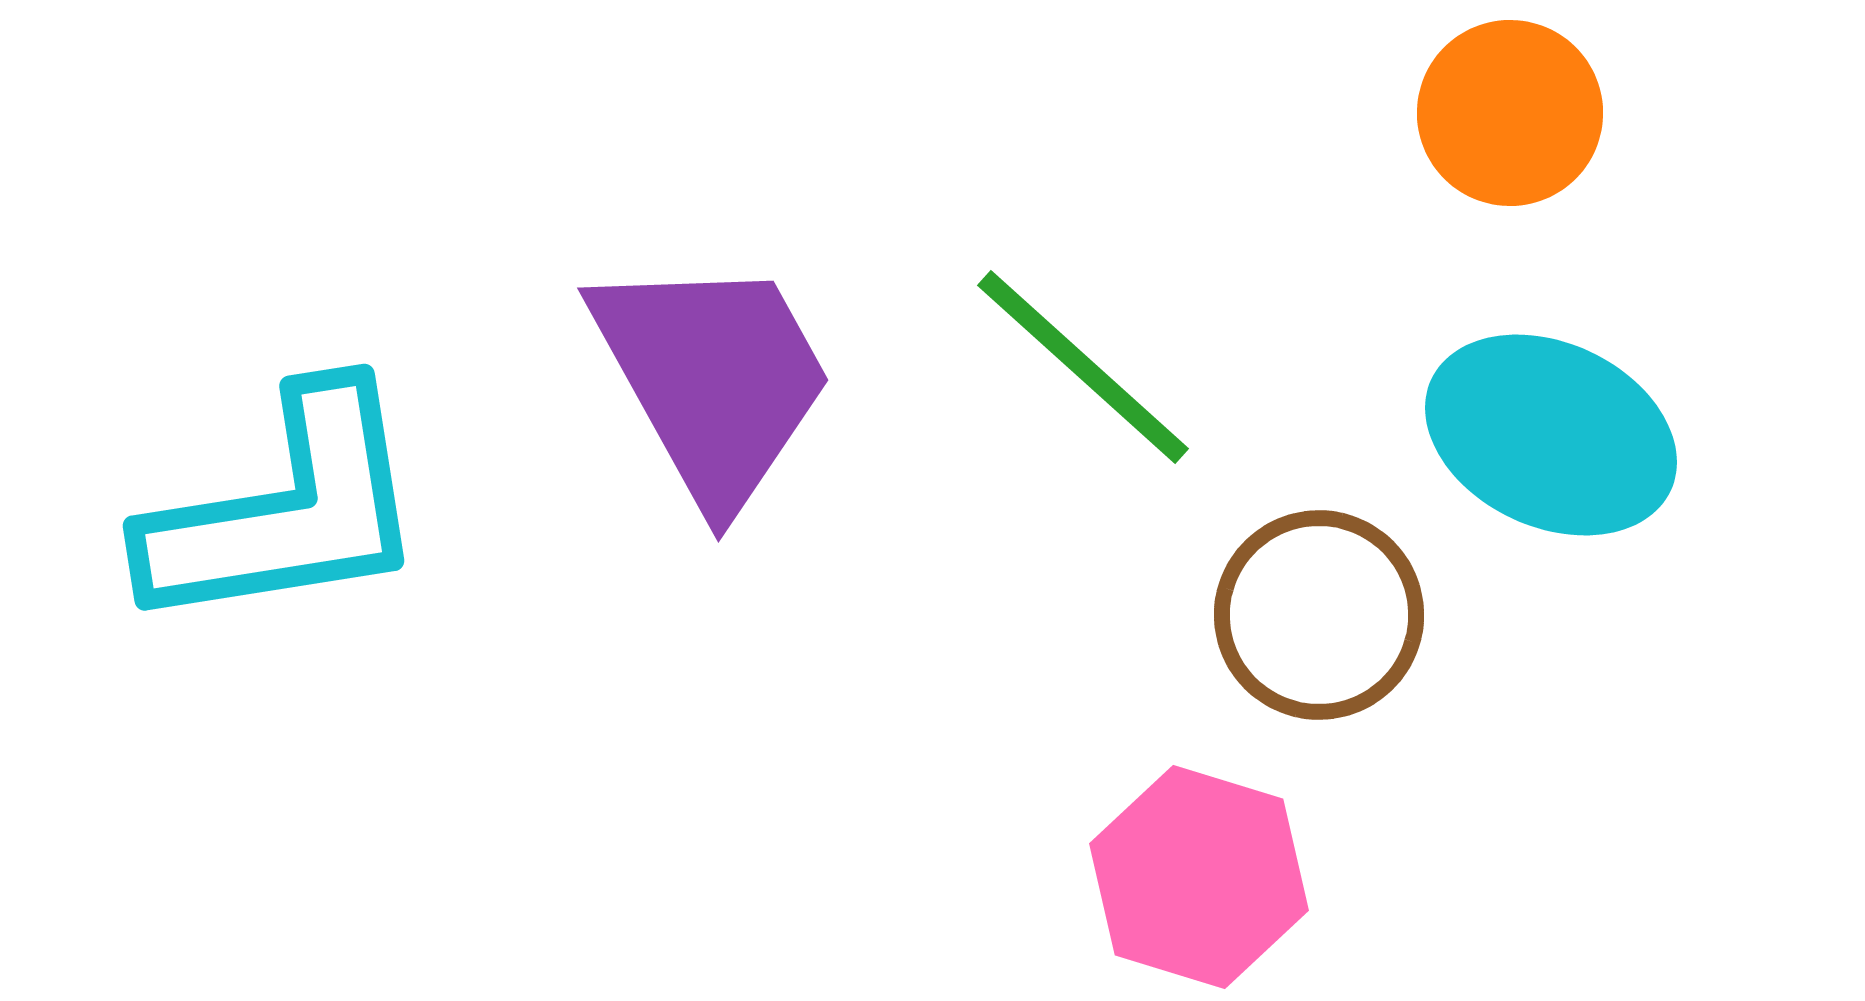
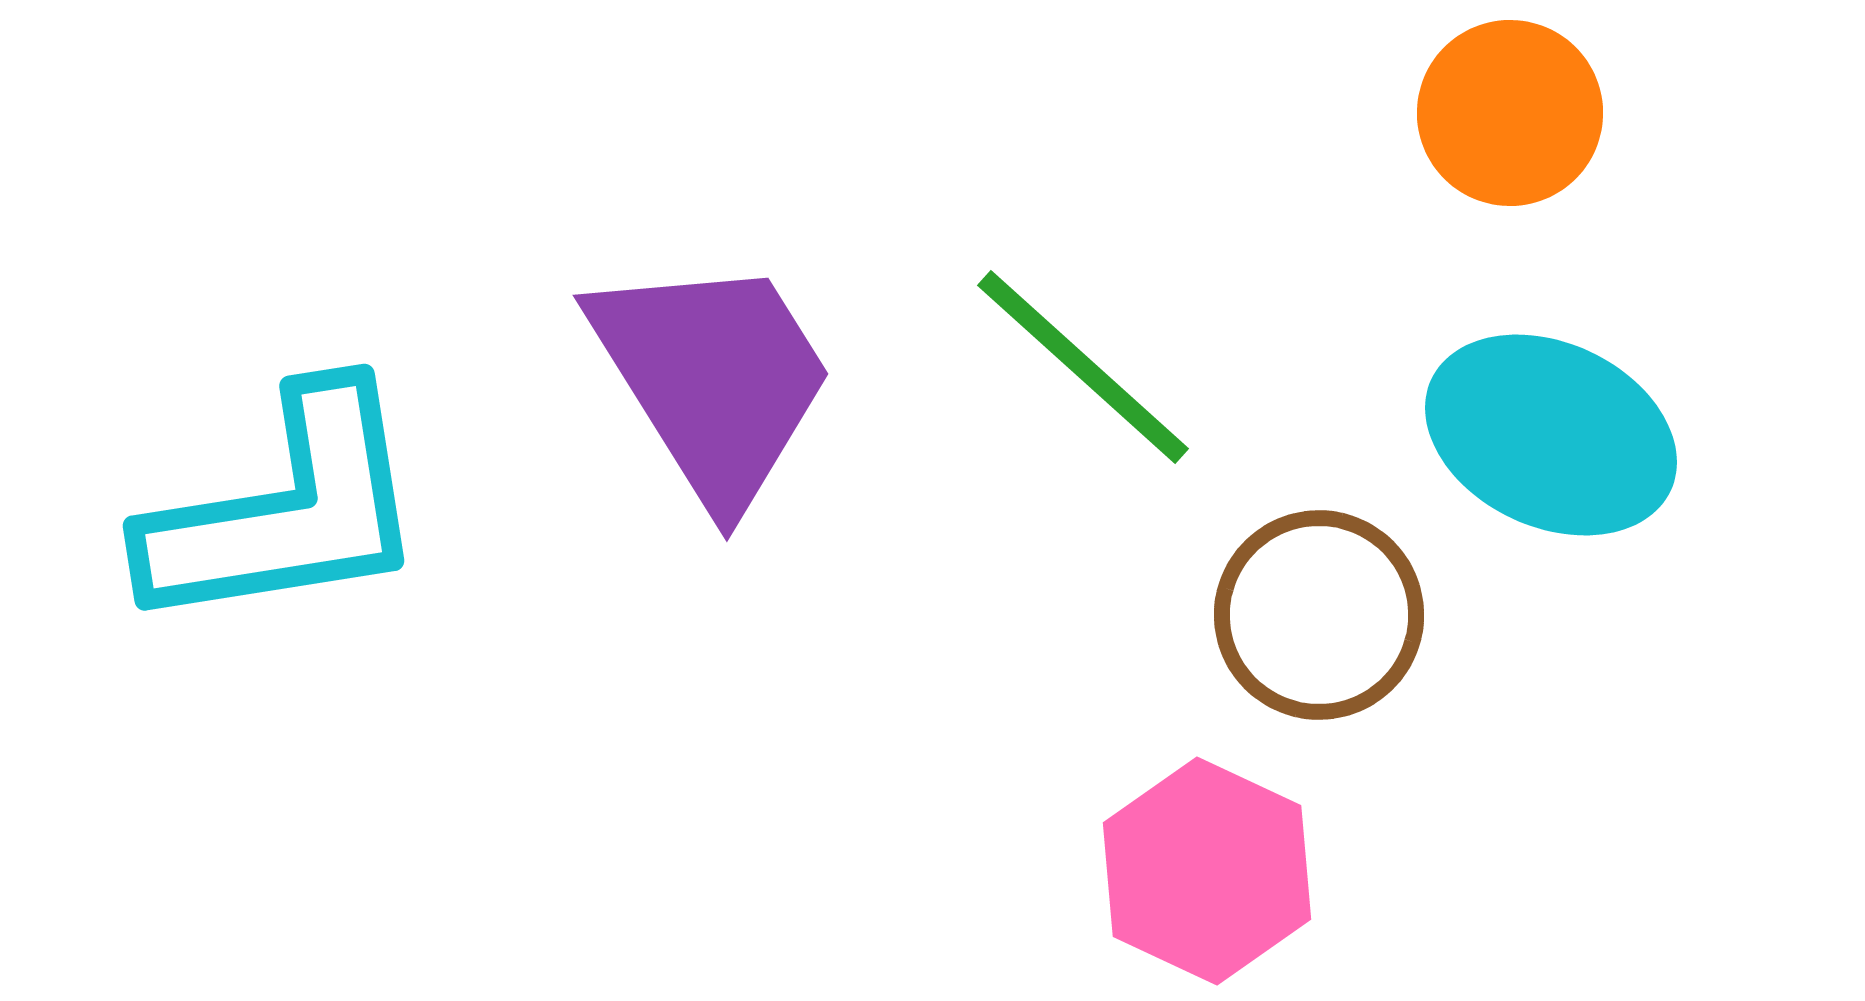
purple trapezoid: rotated 3 degrees counterclockwise
pink hexagon: moved 8 px right, 6 px up; rotated 8 degrees clockwise
